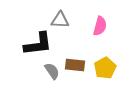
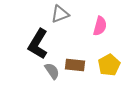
gray triangle: moved 6 px up; rotated 24 degrees counterclockwise
black L-shape: rotated 128 degrees clockwise
yellow pentagon: moved 4 px right, 3 px up
